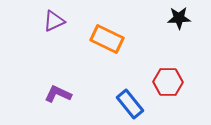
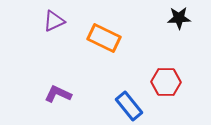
orange rectangle: moved 3 px left, 1 px up
red hexagon: moved 2 px left
blue rectangle: moved 1 px left, 2 px down
